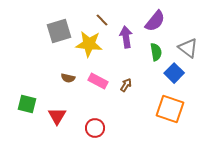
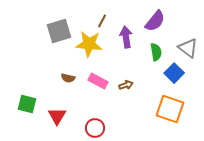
brown line: moved 1 px down; rotated 72 degrees clockwise
brown arrow: rotated 40 degrees clockwise
